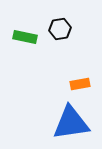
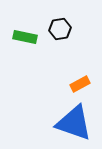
orange rectangle: rotated 18 degrees counterclockwise
blue triangle: moved 3 px right; rotated 27 degrees clockwise
